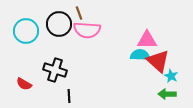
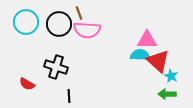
cyan circle: moved 9 px up
black cross: moved 1 px right, 3 px up
red semicircle: moved 3 px right
